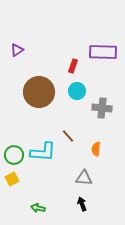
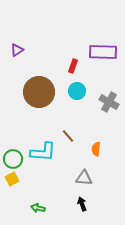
gray cross: moved 7 px right, 6 px up; rotated 24 degrees clockwise
green circle: moved 1 px left, 4 px down
